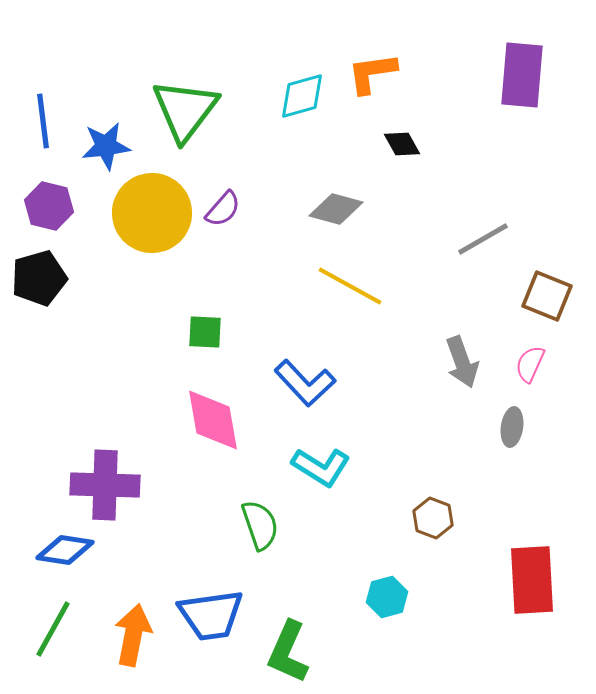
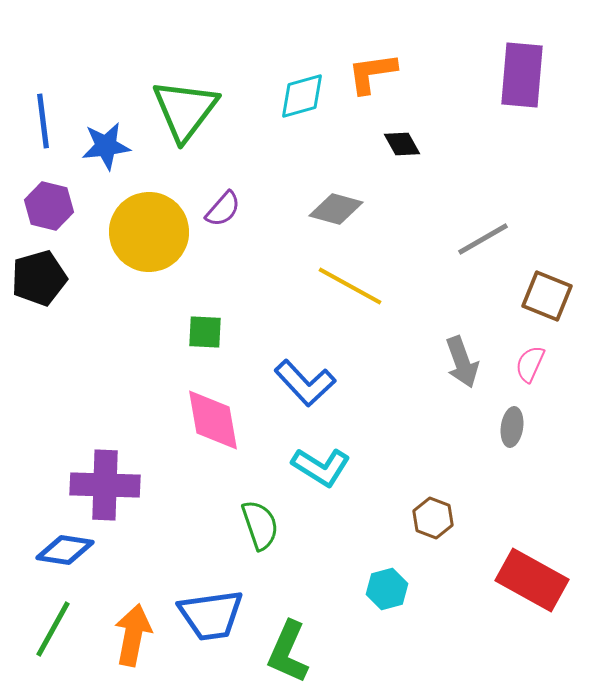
yellow circle: moved 3 px left, 19 px down
red rectangle: rotated 58 degrees counterclockwise
cyan hexagon: moved 8 px up
